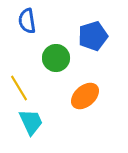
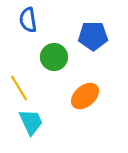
blue semicircle: moved 1 px right, 1 px up
blue pentagon: rotated 16 degrees clockwise
green circle: moved 2 px left, 1 px up
